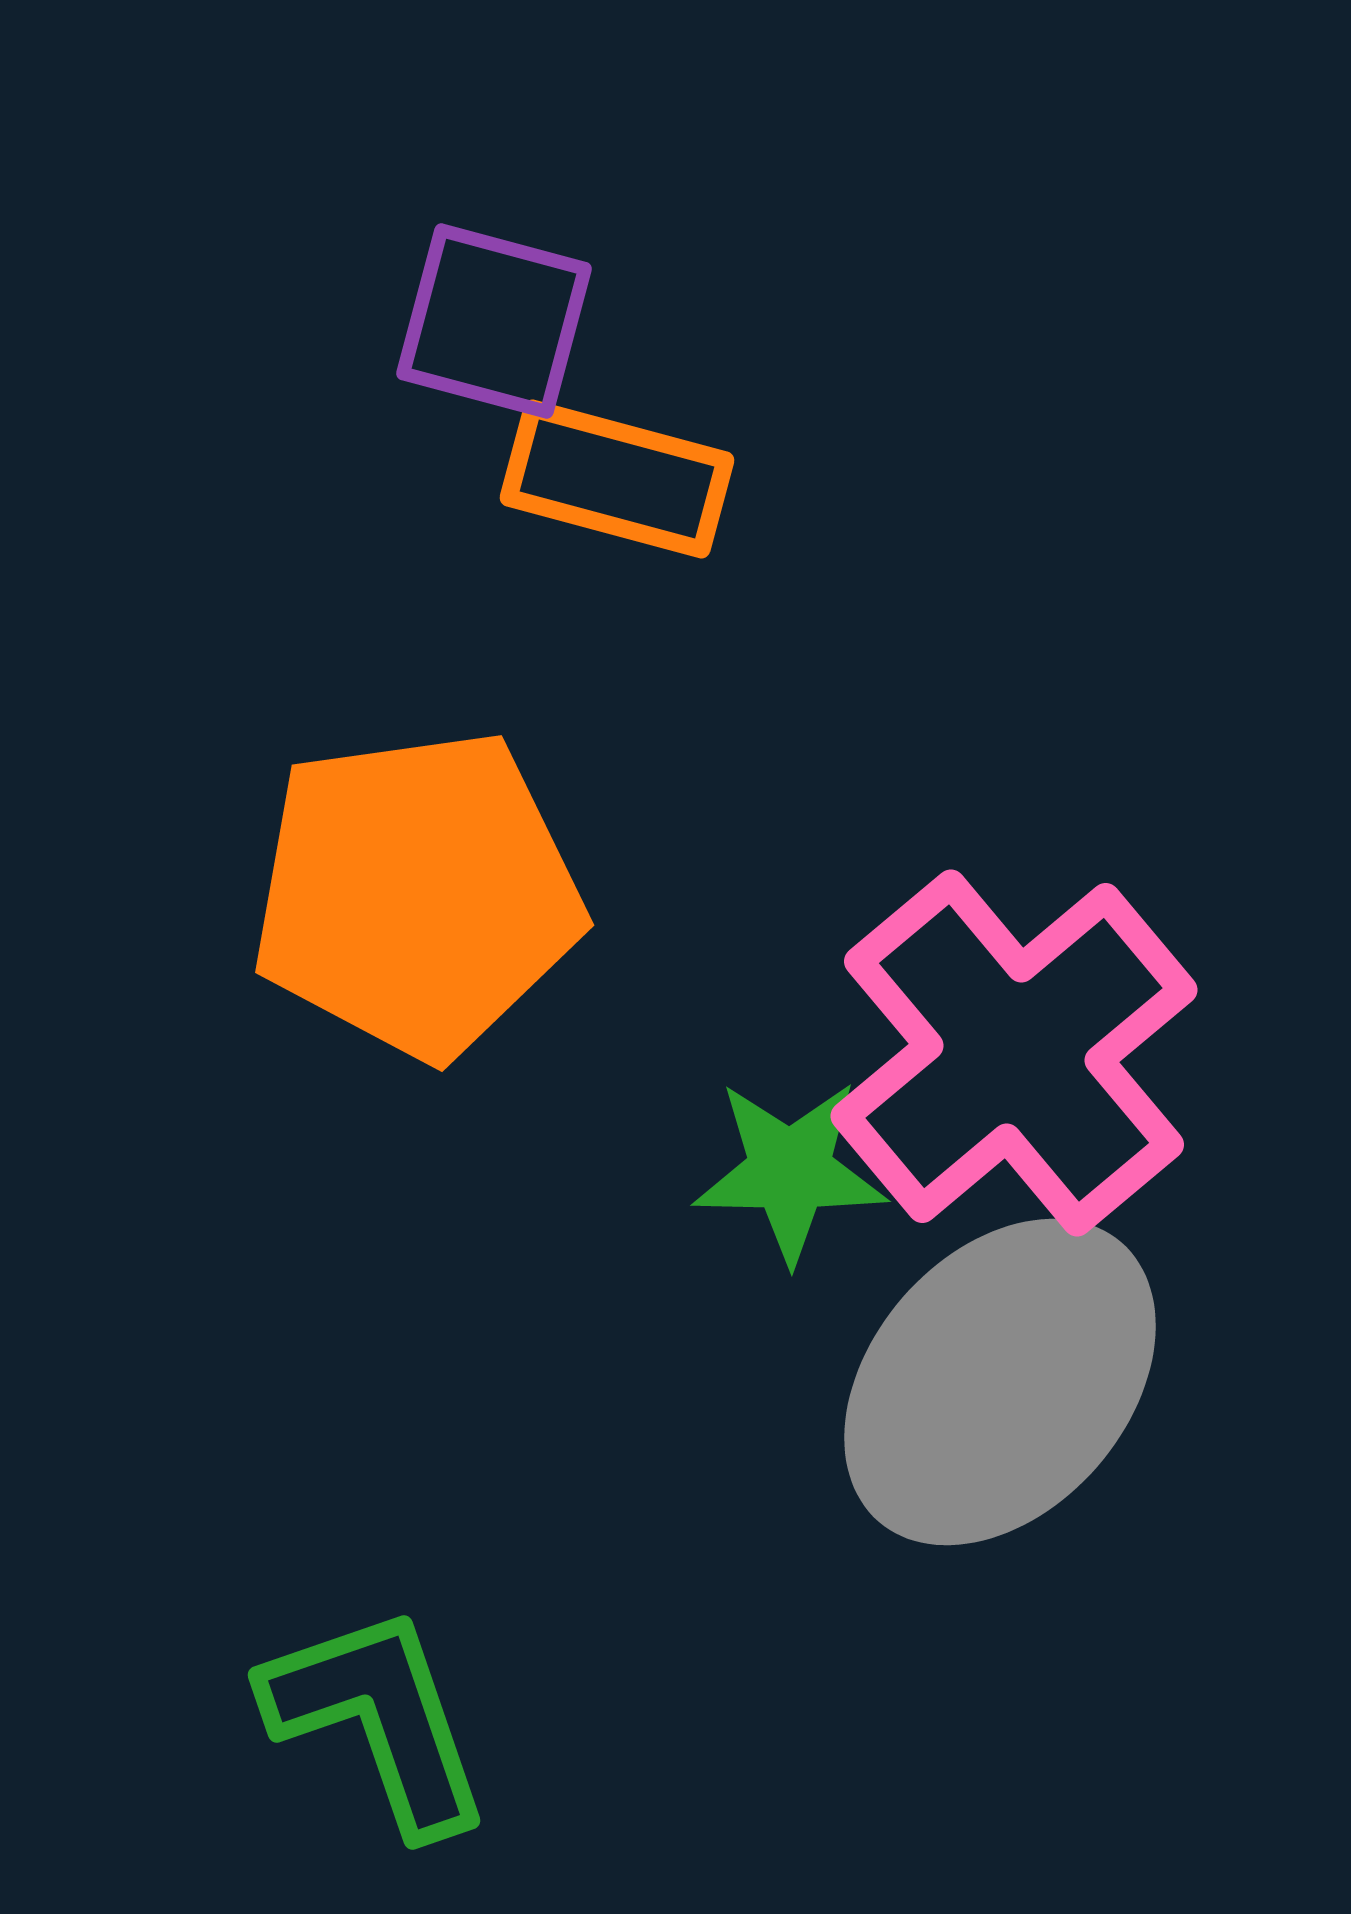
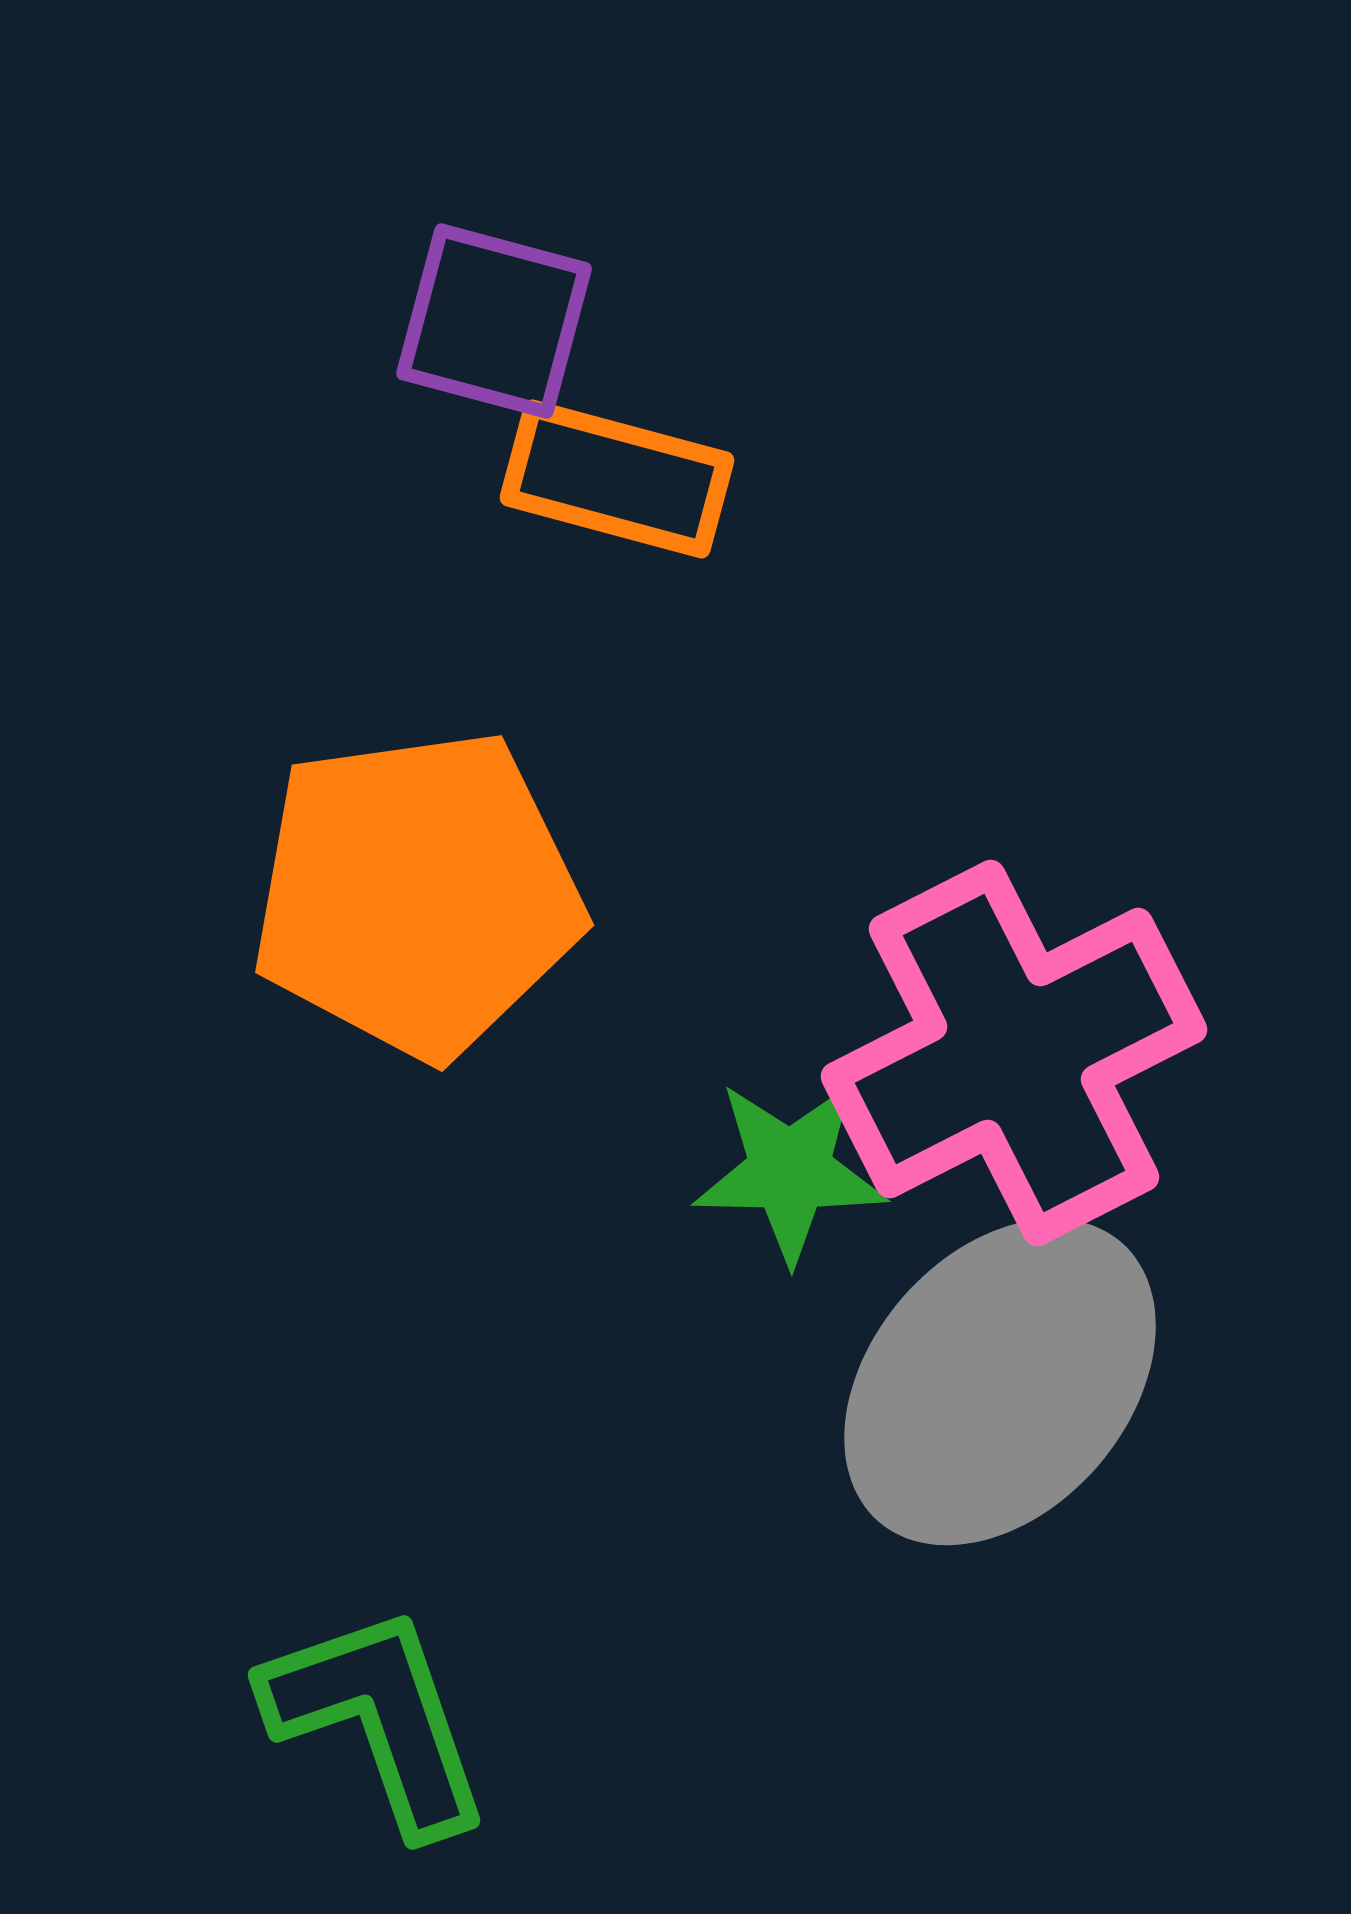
pink cross: rotated 13 degrees clockwise
